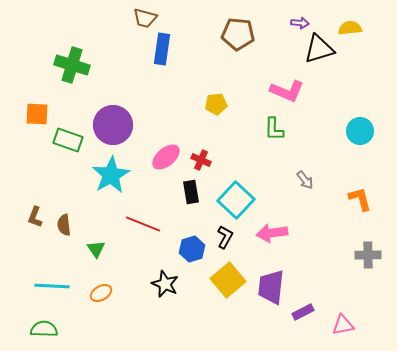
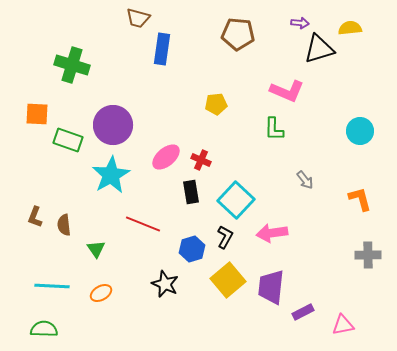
brown trapezoid: moved 7 px left
